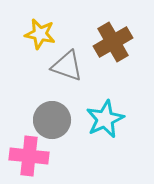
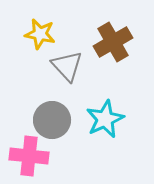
gray triangle: rotated 28 degrees clockwise
